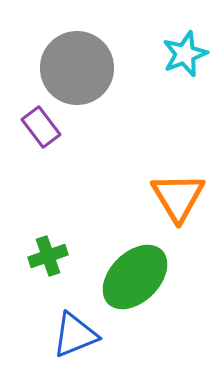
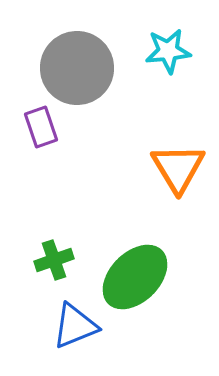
cyan star: moved 17 px left, 3 px up; rotated 15 degrees clockwise
purple rectangle: rotated 18 degrees clockwise
orange triangle: moved 29 px up
green cross: moved 6 px right, 4 px down
blue triangle: moved 9 px up
